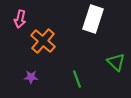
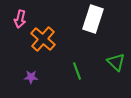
orange cross: moved 2 px up
green line: moved 8 px up
